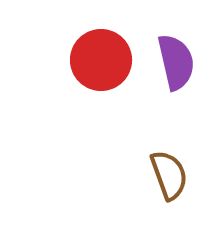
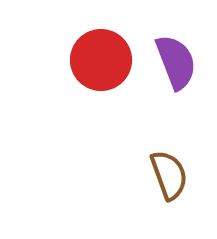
purple semicircle: rotated 8 degrees counterclockwise
